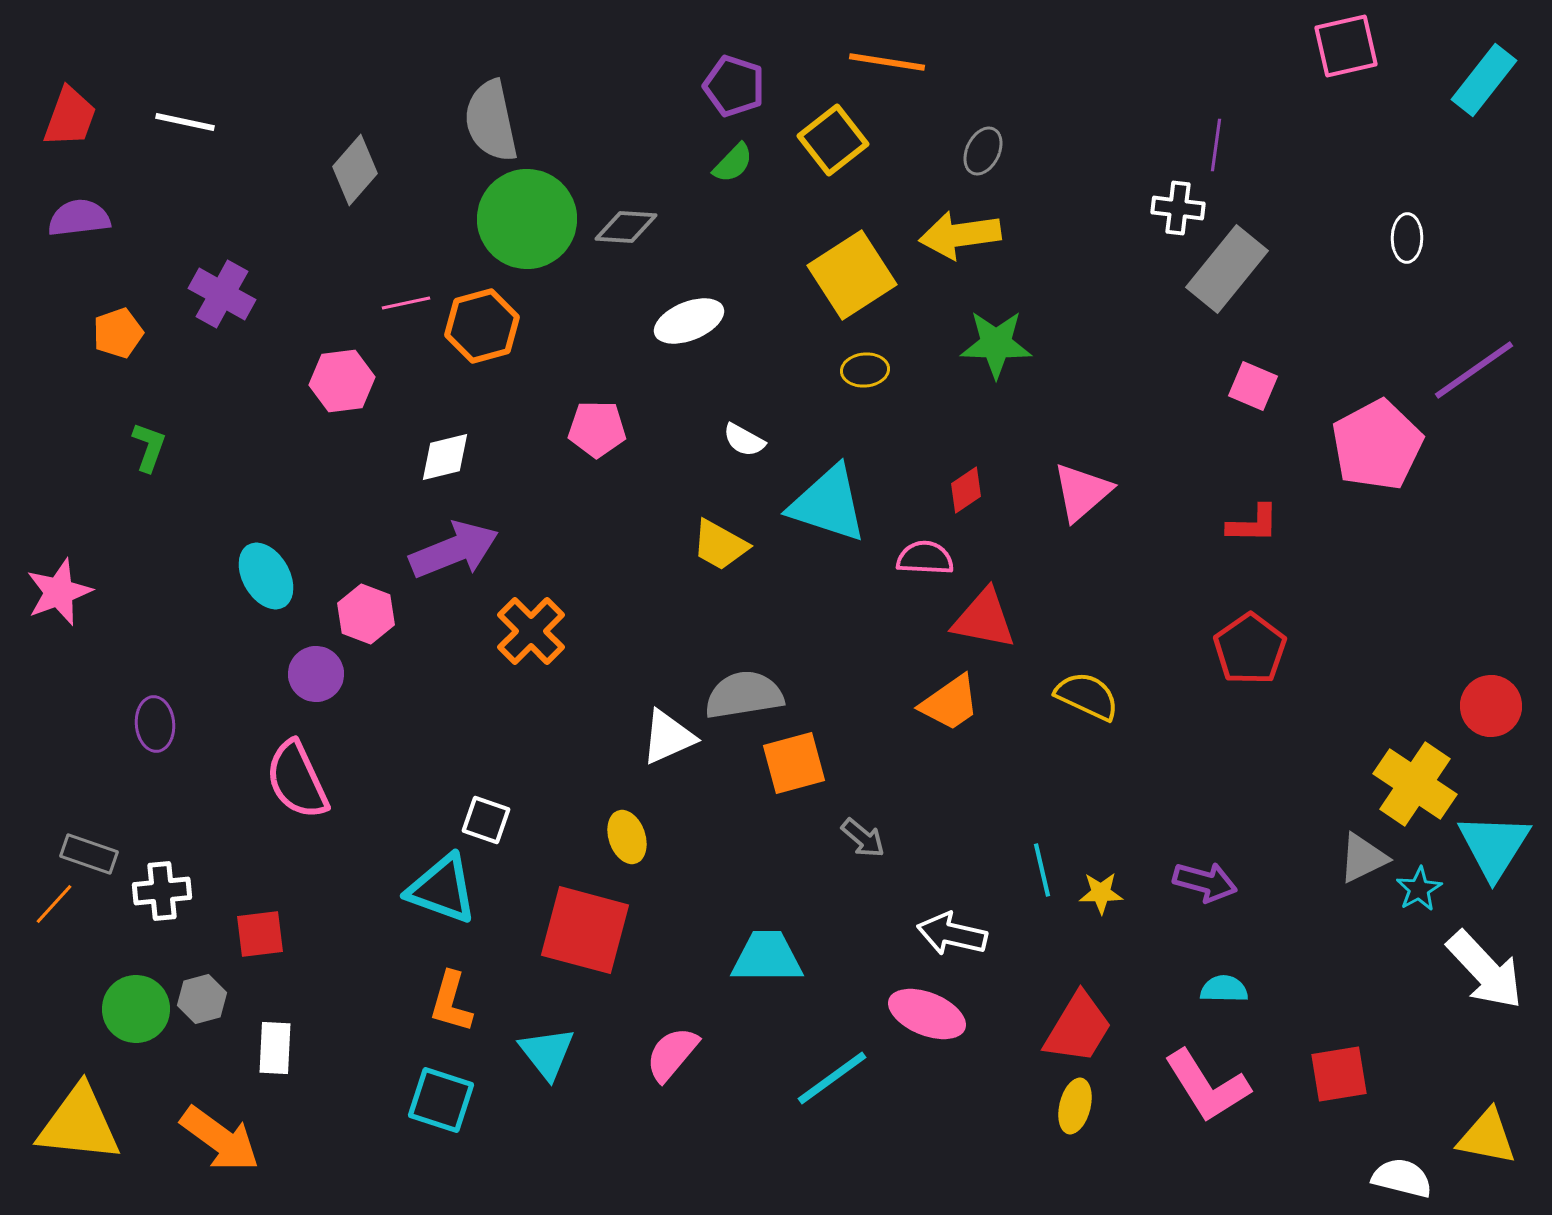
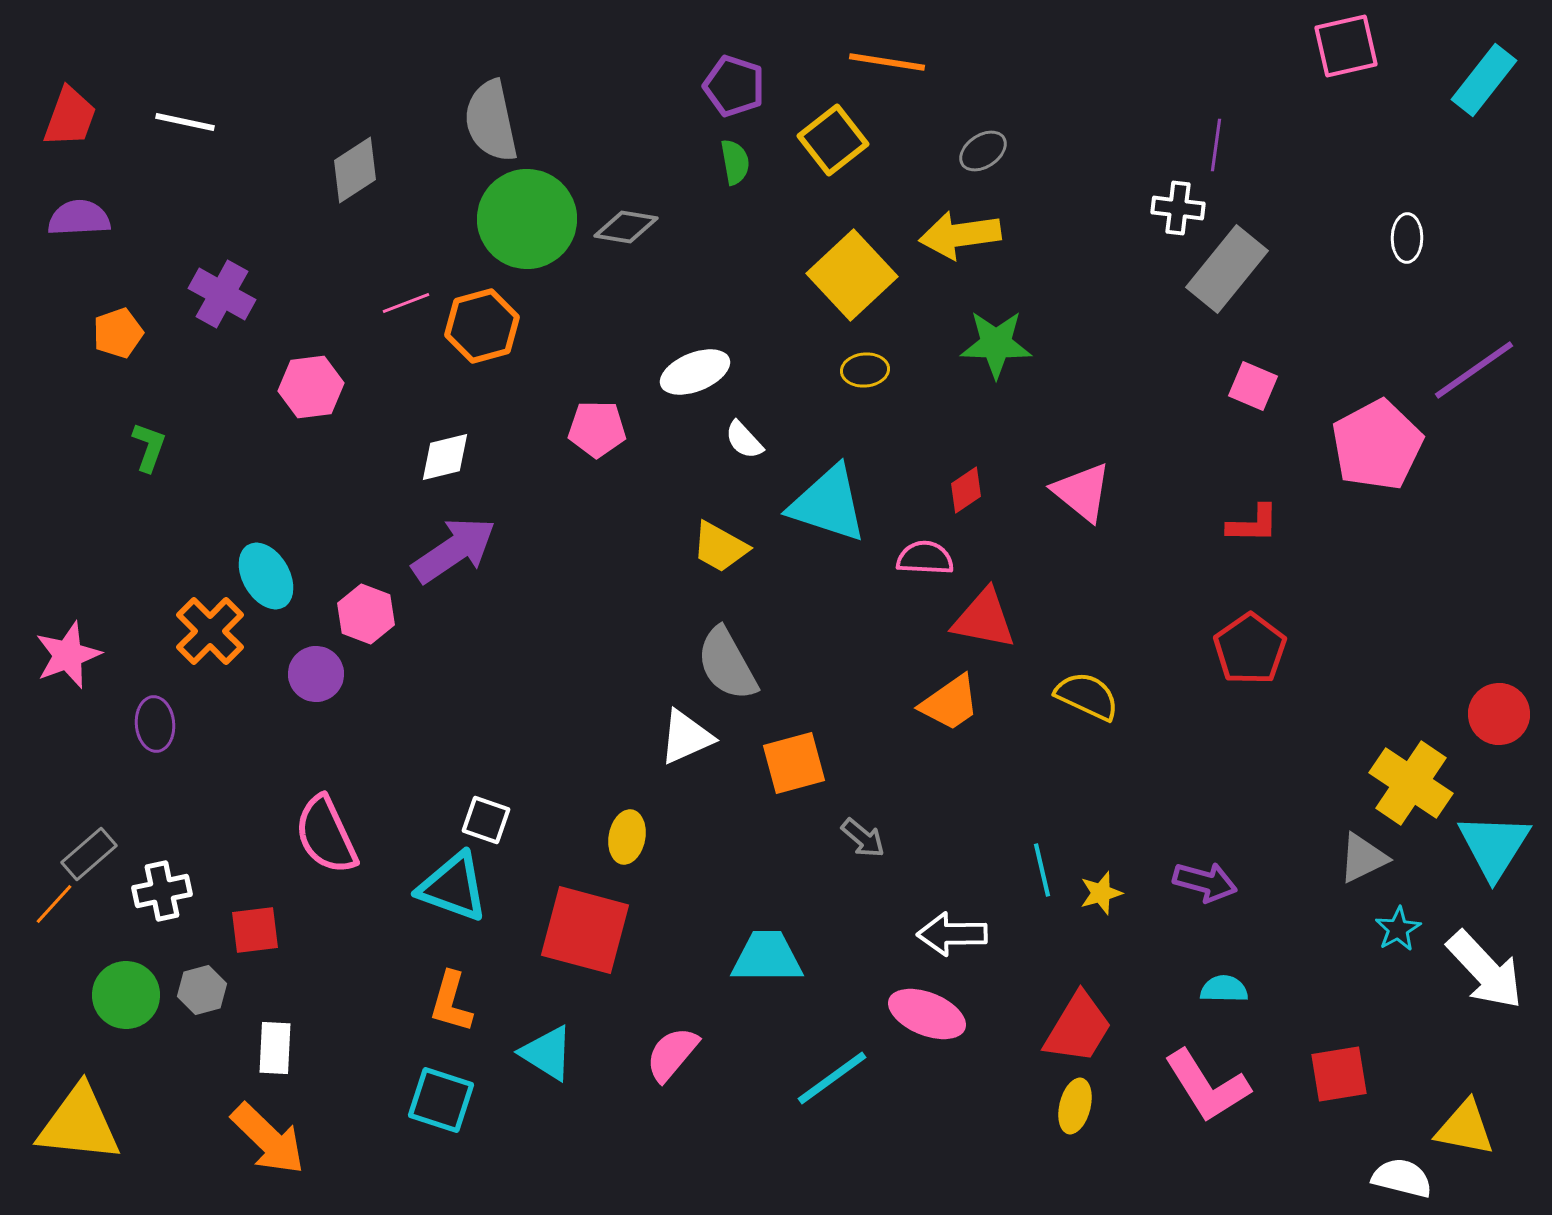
gray ellipse at (983, 151): rotated 30 degrees clockwise
green semicircle at (733, 163): moved 2 px right, 1 px up; rotated 54 degrees counterclockwise
gray diamond at (355, 170): rotated 16 degrees clockwise
purple semicircle at (79, 218): rotated 4 degrees clockwise
gray diamond at (626, 227): rotated 6 degrees clockwise
yellow square at (852, 275): rotated 10 degrees counterclockwise
pink line at (406, 303): rotated 9 degrees counterclockwise
white ellipse at (689, 321): moved 6 px right, 51 px down
pink hexagon at (342, 381): moved 31 px left, 6 px down
white semicircle at (744, 440): rotated 18 degrees clockwise
pink triangle at (1082, 492): rotated 40 degrees counterclockwise
yellow trapezoid at (720, 545): moved 2 px down
purple arrow at (454, 550): rotated 12 degrees counterclockwise
pink star at (59, 592): moved 9 px right, 63 px down
orange cross at (531, 631): moved 321 px left
gray semicircle at (744, 695): moved 17 px left, 31 px up; rotated 110 degrees counterclockwise
red circle at (1491, 706): moved 8 px right, 8 px down
white triangle at (668, 737): moved 18 px right
pink semicircle at (297, 780): moved 29 px right, 55 px down
yellow cross at (1415, 784): moved 4 px left, 1 px up
yellow ellipse at (627, 837): rotated 30 degrees clockwise
gray rectangle at (89, 854): rotated 60 degrees counterclockwise
cyan triangle at (442, 889): moved 11 px right, 2 px up
cyan star at (1419, 889): moved 21 px left, 40 px down
white cross at (162, 891): rotated 6 degrees counterclockwise
yellow star at (1101, 893): rotated 15 degrees counterclockwise
red square at (260, 934): moved 5 px left, 4 px up
white arrow at (952, 934): rotated 14 degrees counterclockwise
gray hexagon at (202, 999): moved 9 px up
green circle at (136, 1009): moved 10 px left, 14 px up
cyan triangle at (547, 1053): rotated 20 degrees counterclockwise
yellow triangle at (1487, 1137): moved 22 px left, 9 px up
orange arrow at (220, 1139): moved 48 px right; rotated 8 degrees clockwise
